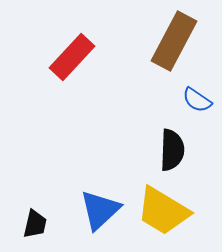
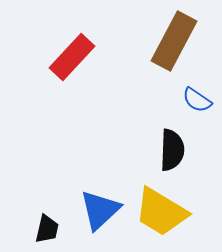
yellow trapezoid: moved 2 px left, 1 px down
black trapezoid: moved 12 px right, 5 px down
